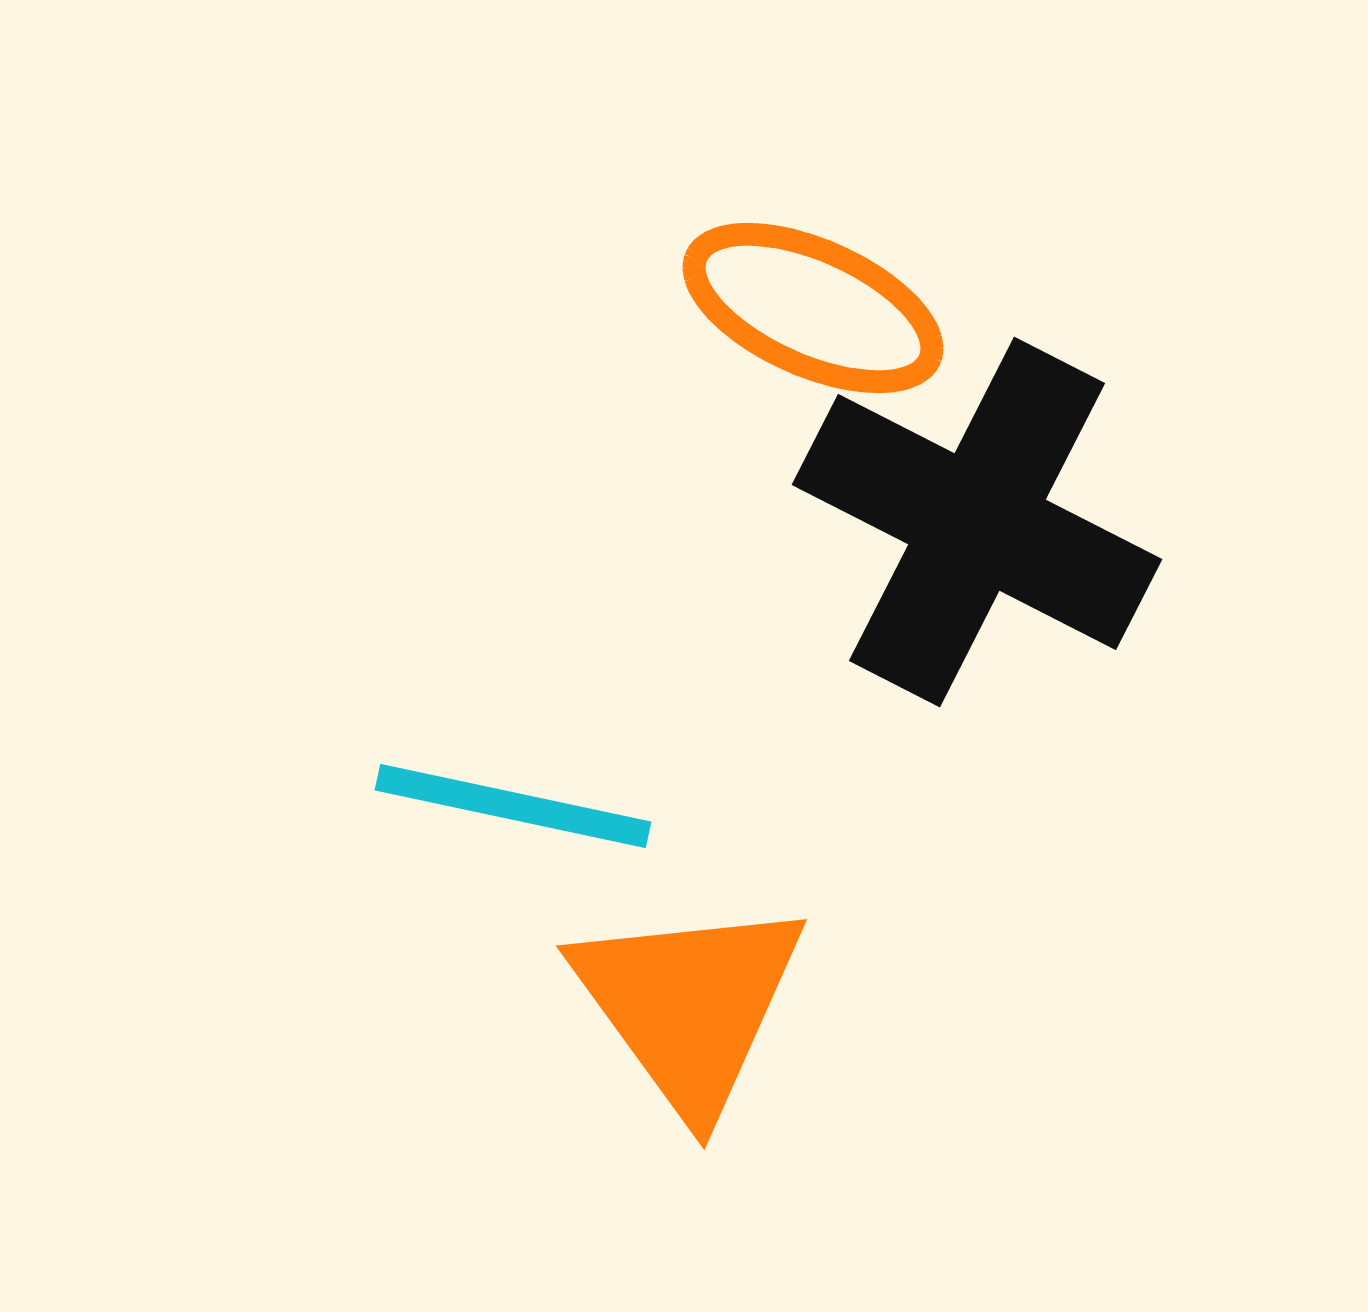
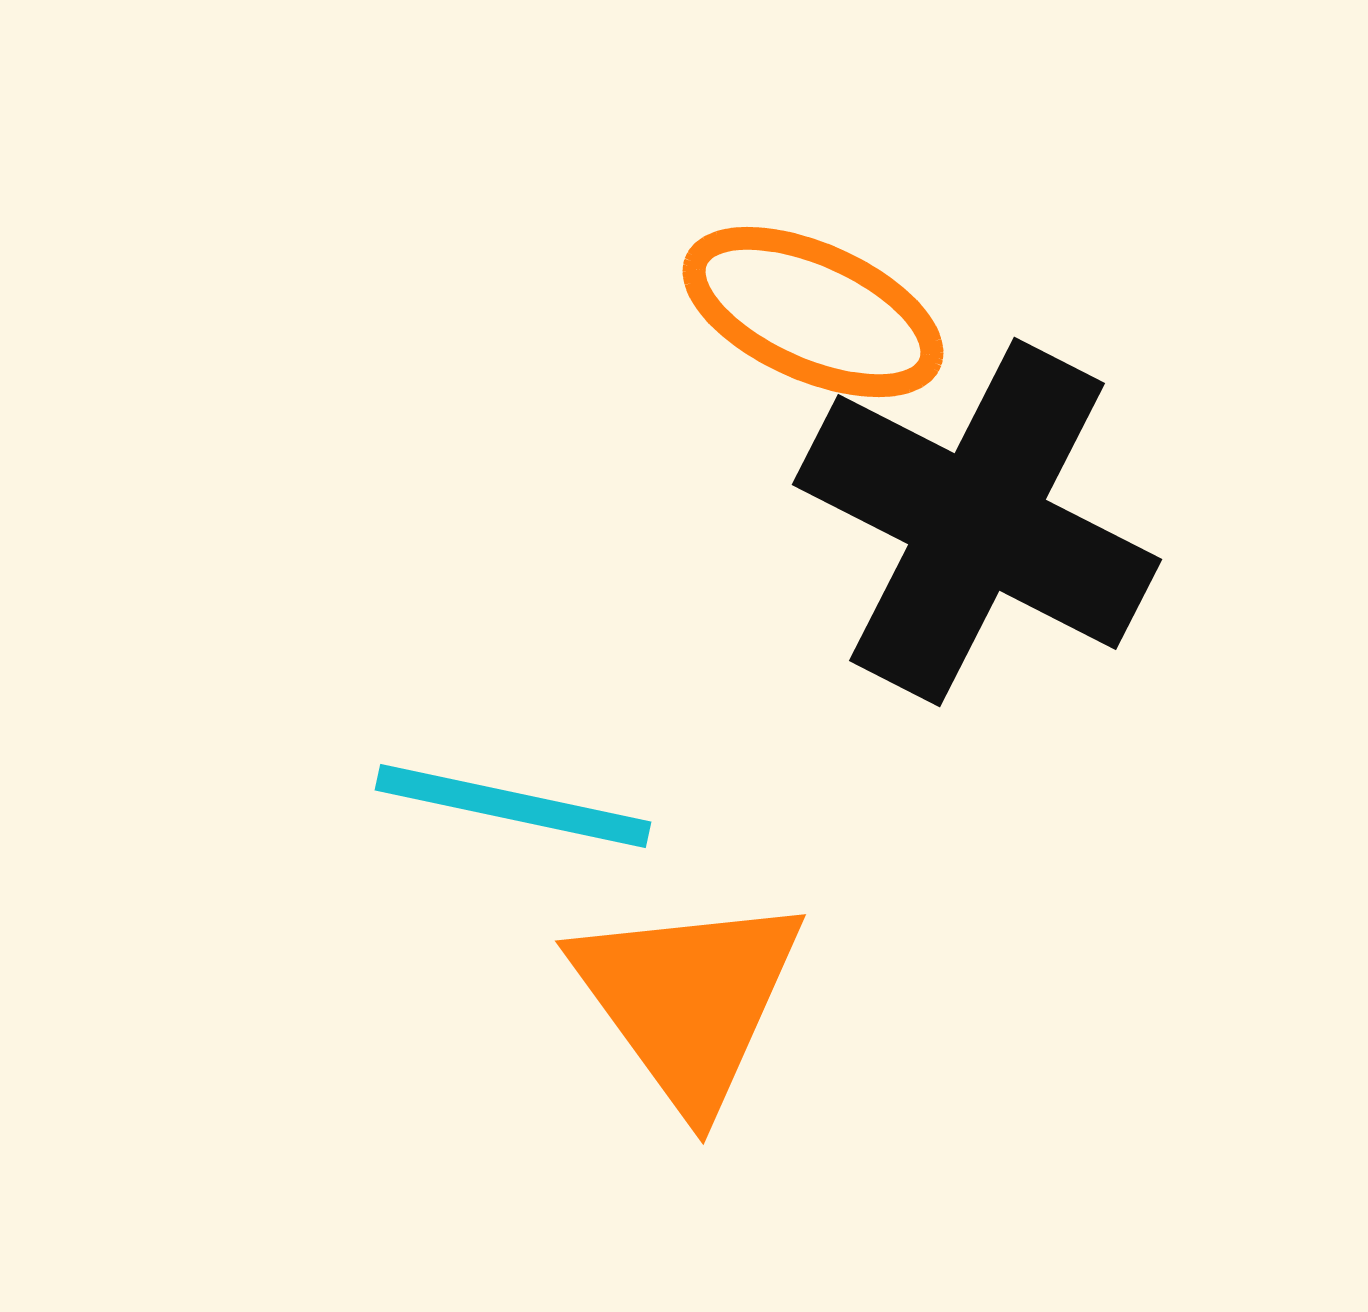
orange ellipse: moved 4 px down
orange triangle: moved 1 px left, 5 px up
